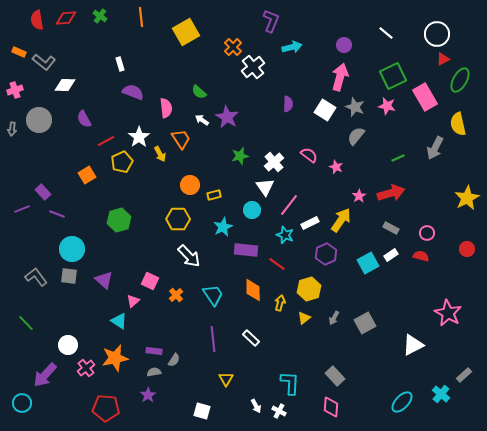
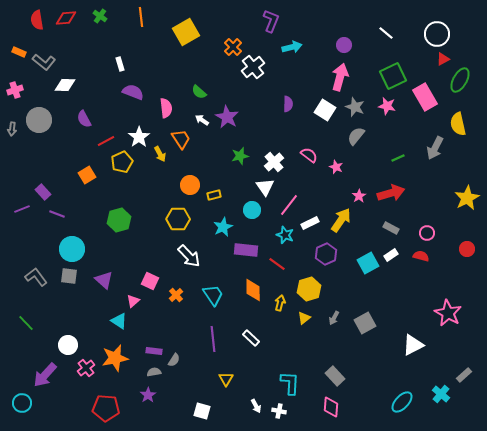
white cross at (279, 411): rotated 16 degrees counterclockwise
